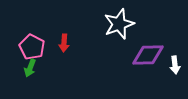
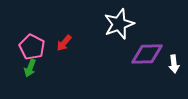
red arrow: rotated 36 degrees clockwise
purple diamond: moved 1 px left, 1 px up
white arrow: moved 1 px left, 1 px up
